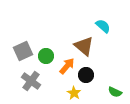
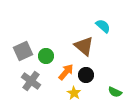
orange arrow: moved 1 px left, 6 px down
